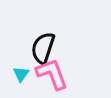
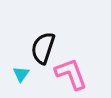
pink L-shape: moved 19 px right
